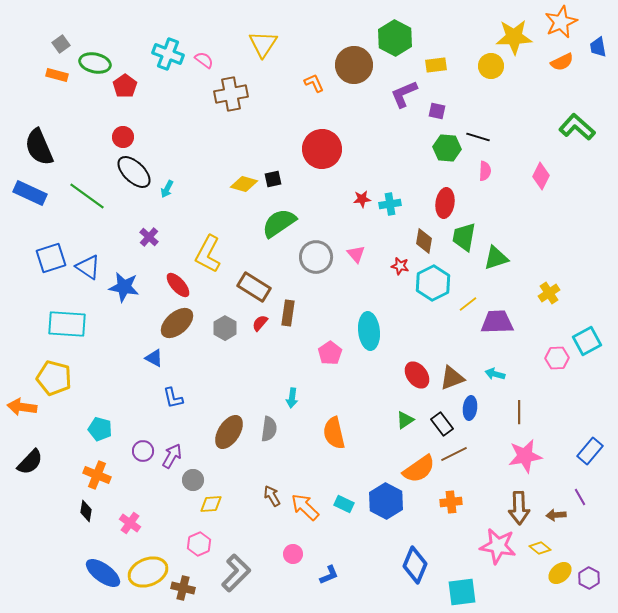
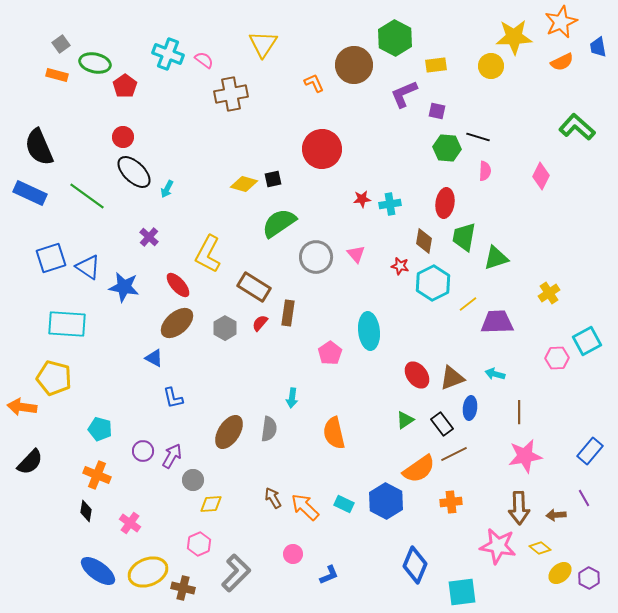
brown arrow at (272, 496): moved 1 px right, 2 px down
purple line at (580, 497): moved 4 px right, 1 px down
blue ellipse at (103, 573): moved 5 px left, 2 px up
